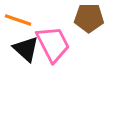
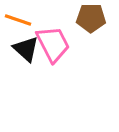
brown pentagon: moved 2 px right
